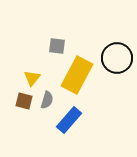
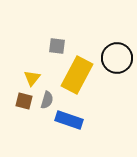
blue rectangle: rotated 68 degrees clockwise
